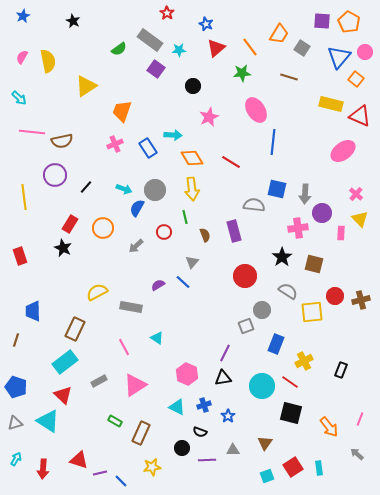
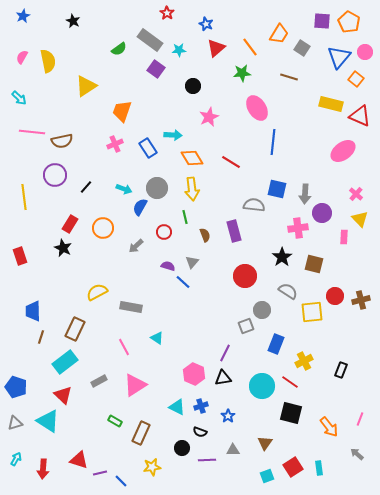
pink ellipse at (256, 110): moved 1 px right, 2 px up
gray circle at (155, 190): moved 2 px right, 2 px up
blue semicircle at (137, 208): moved 3 px right, 1 px up
pink rectangle at (341, 233): moved 3 px right, 4 px down
purple semicircle at (158, 285): moved 10 px right, 19 px up; rotated 48 degrees clockwise
brown line at (16, 340): moved 25 px right, 3 px up
pink hexagon at (187, 374): moved 7 px right
blue cross at (204, 405): moved 3 px left, 1 px down
